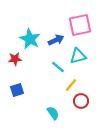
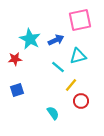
pink square: moved 5 px up
